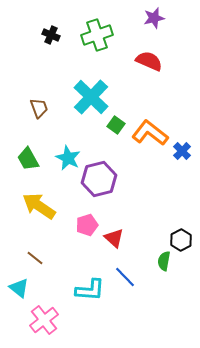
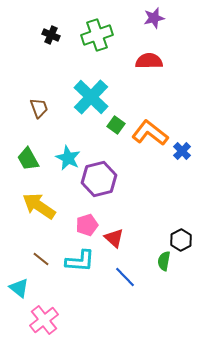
red semicircle: rotated 24 degrees counterclockwise
brown line: moved 6 px right, 1 px down
cyan L-shape: moved 10 px left, 29 px up
